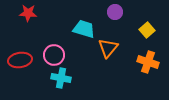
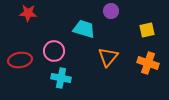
purple circle: moved 4 px left, 1 px up
yellow square: rotated 28 degrees clockwise
orange triangle: moved 9 px down
pink circle: moved 4 px up
orange cross: moved 1 px down
